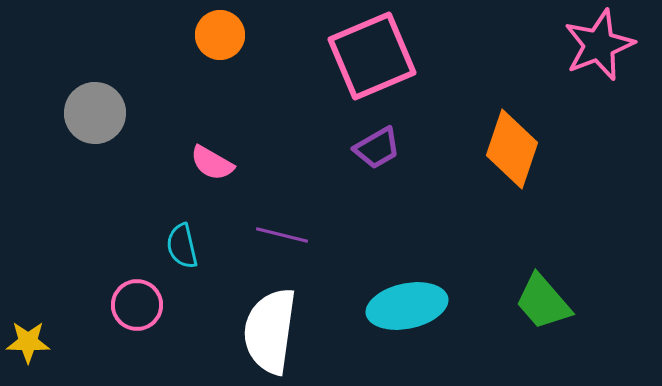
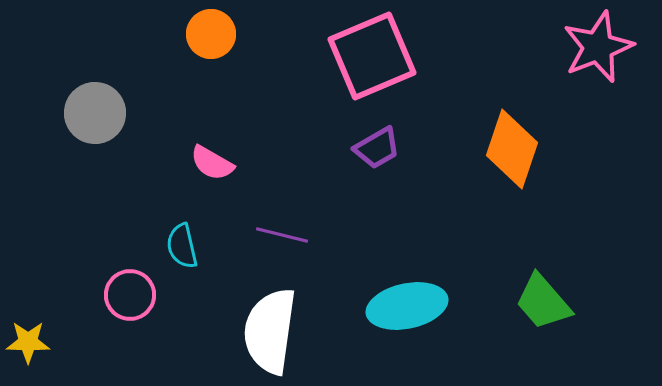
orange circle: moved 9 px left, 1 px up
pink star: moved 1 px left, 2 px down
pink circle: moved 7 px left, 10 px up
